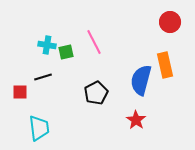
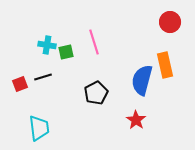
pink line: rotated 10 degrees clockwise
blue semicircle: moved 1 px right
red square: moved 8 px up; rotated 21 degrees counterclockwise
